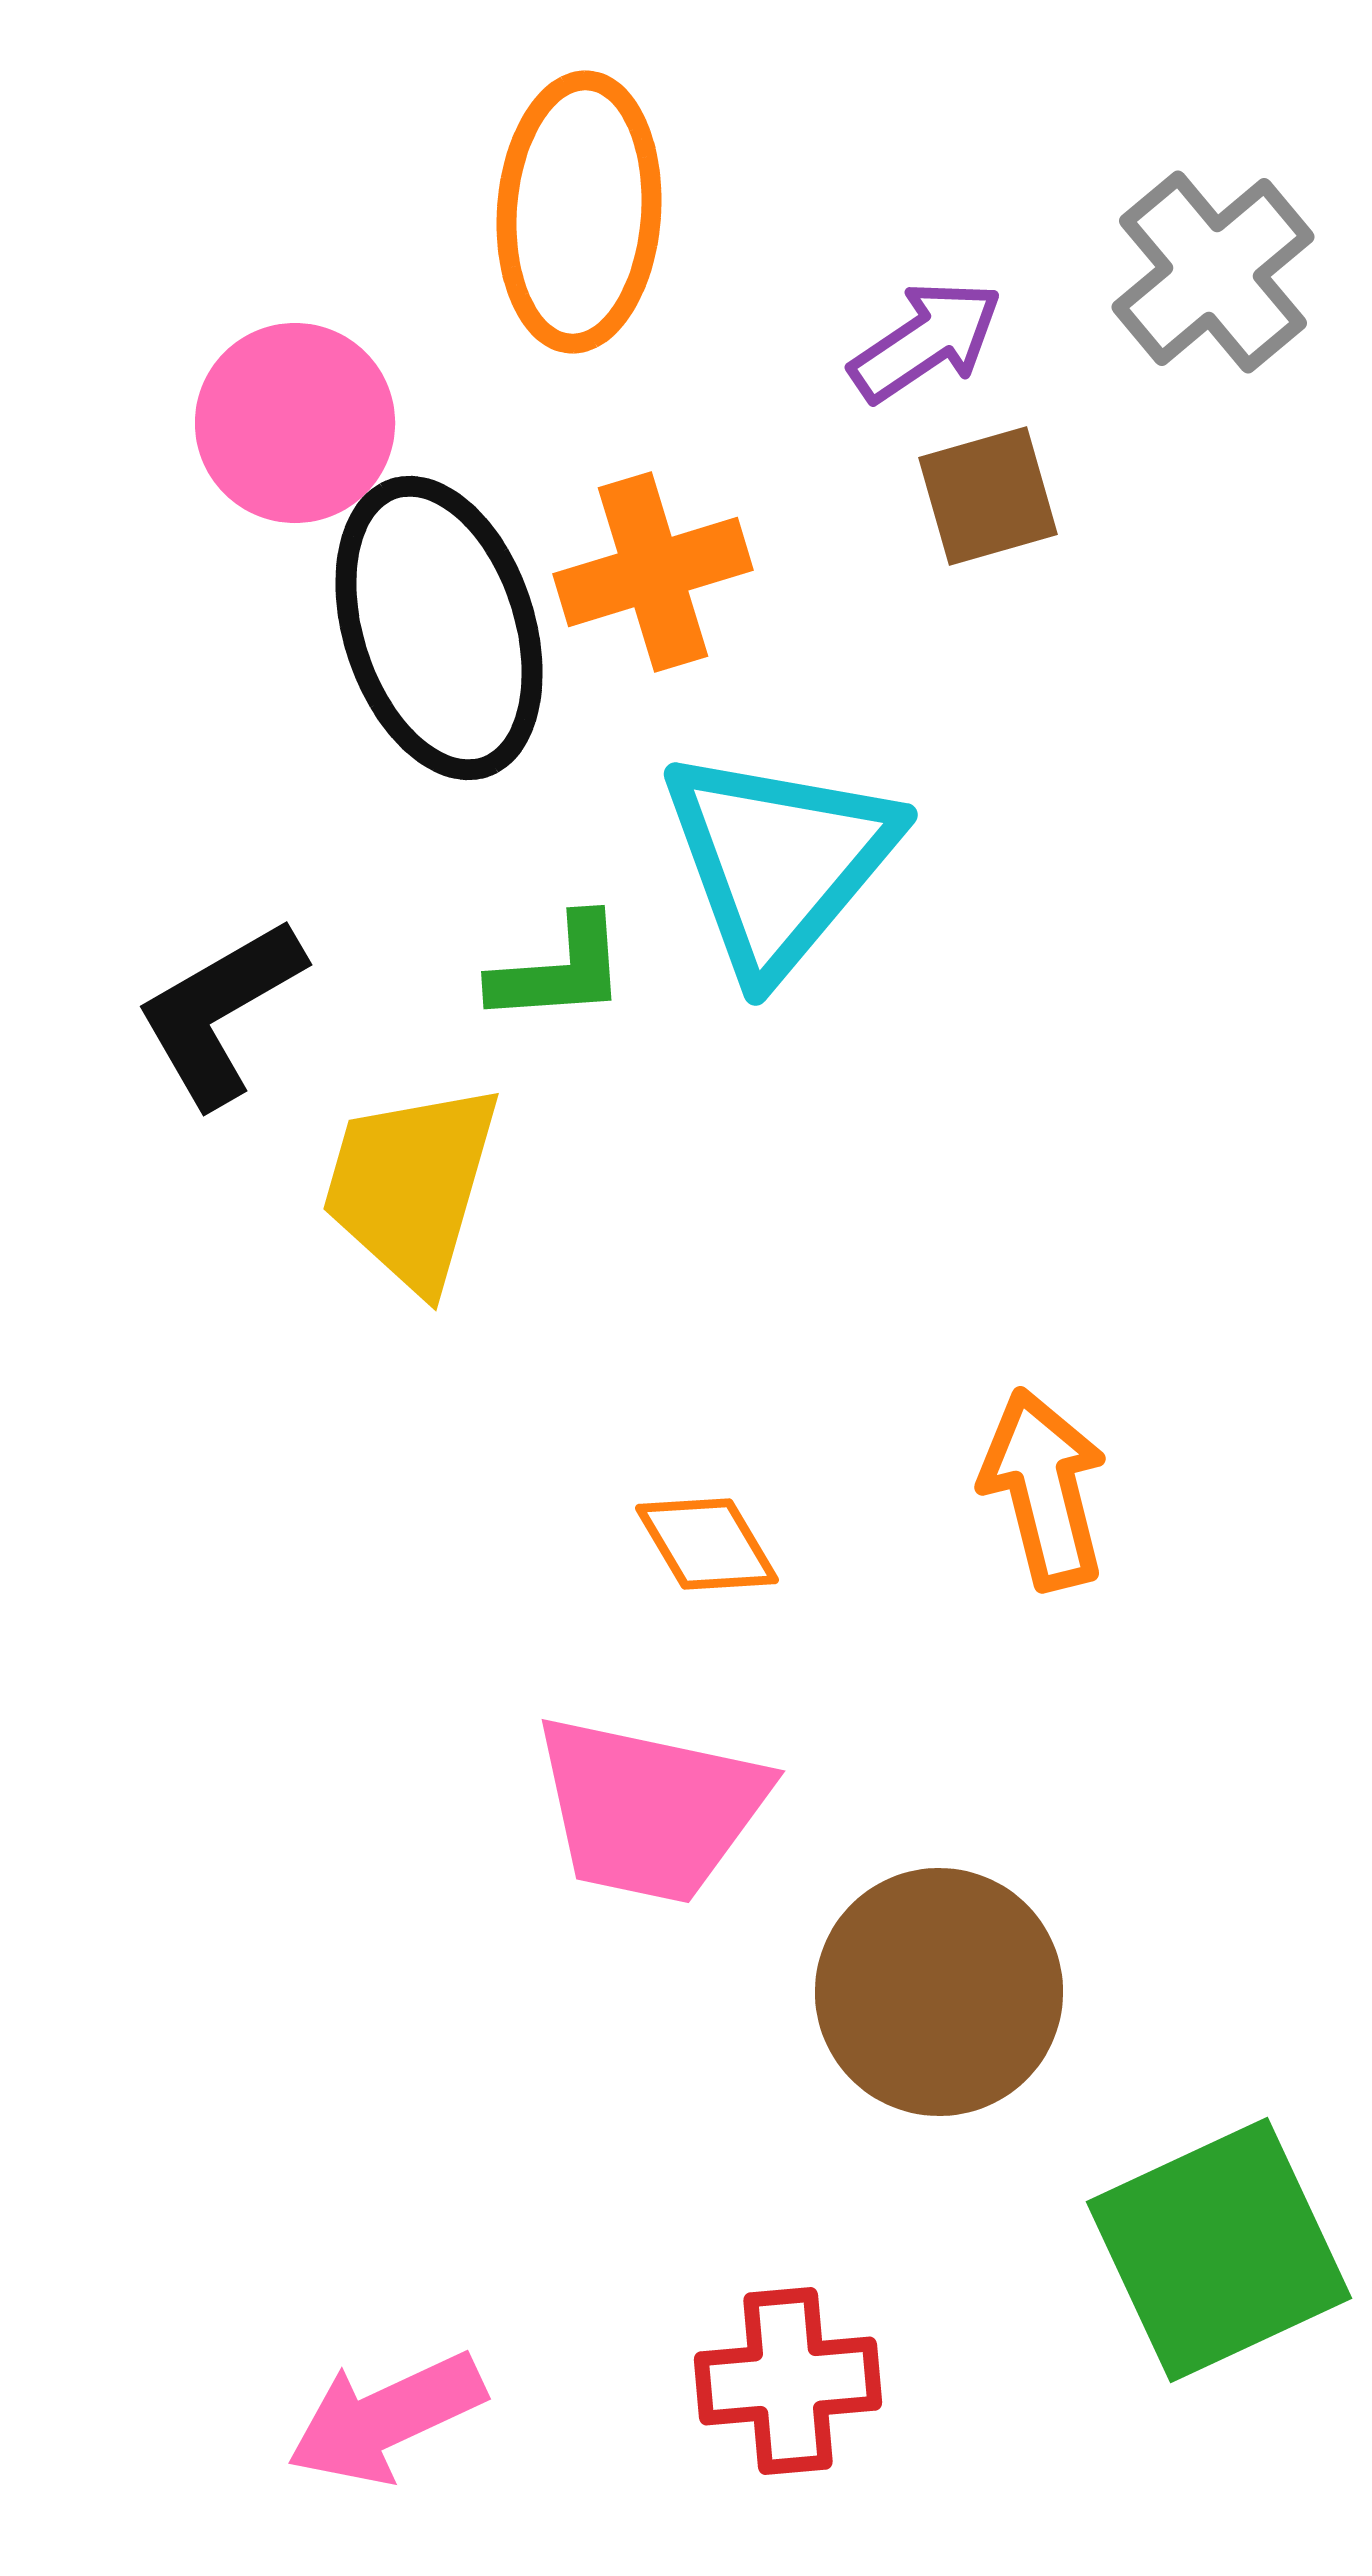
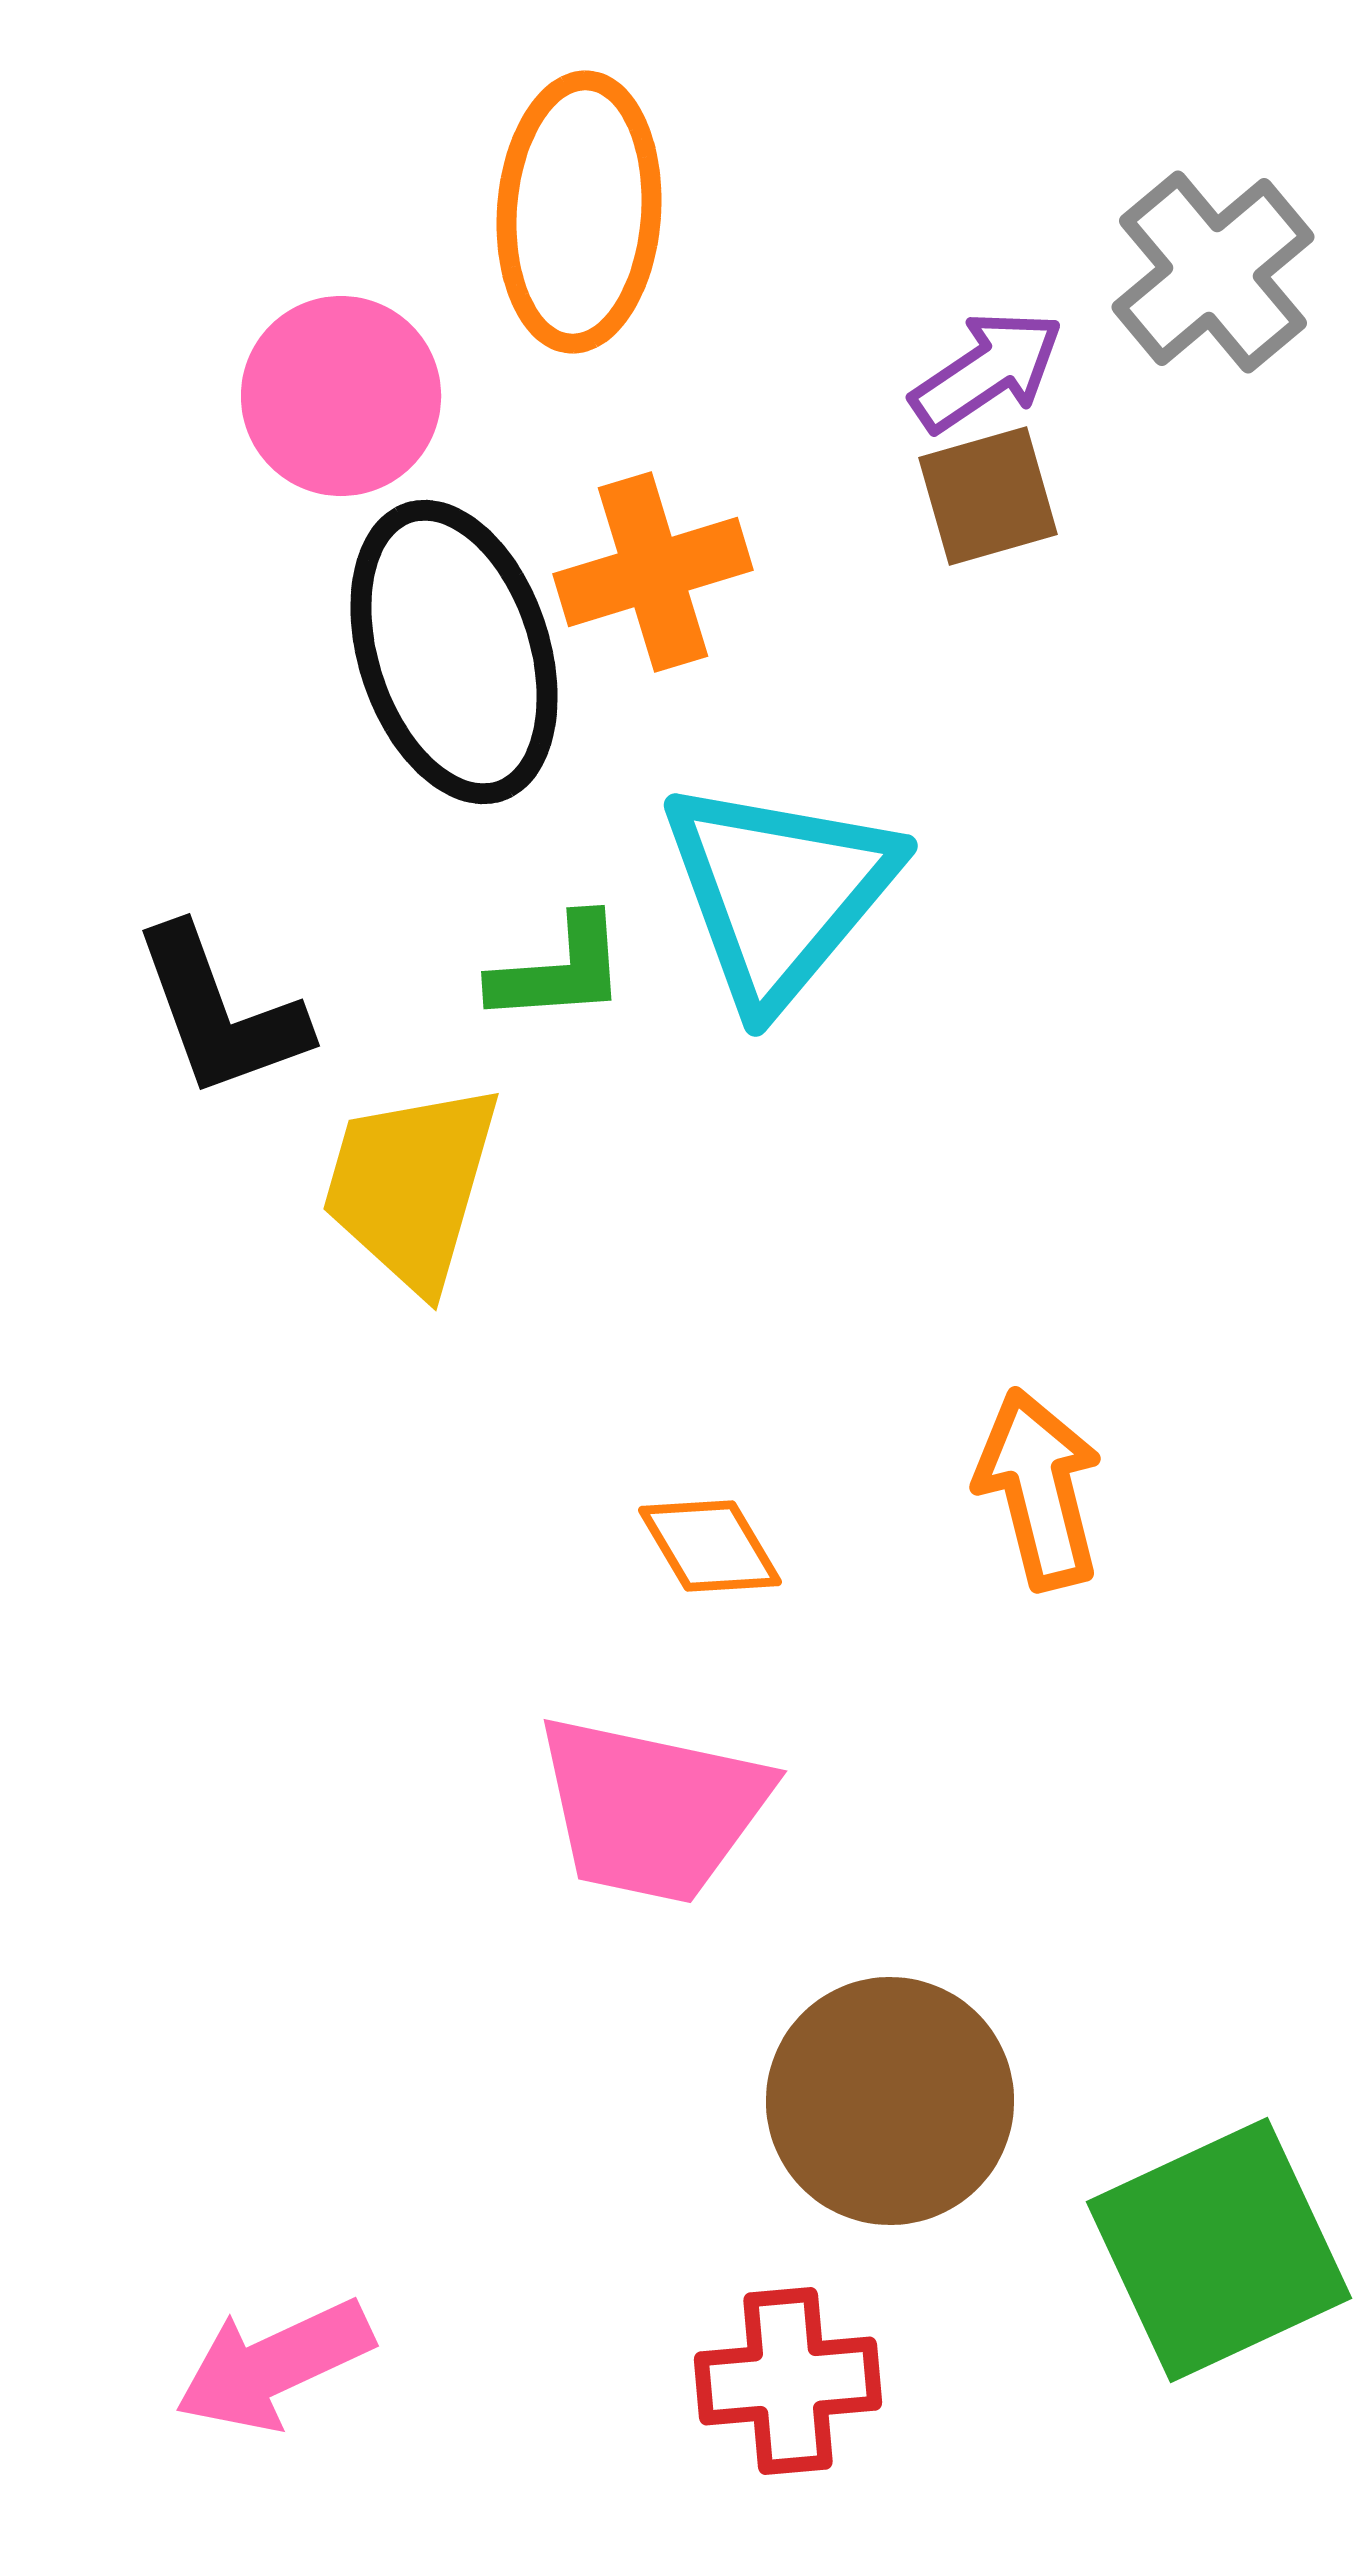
purple arrow: moved 61 px right, 30 px down
pink circle: moved 46 px right, 27 px up
black ellipse: moved 15 px right, 24 px down
cyan triangle: moved 31 px down
black L-shape: rotated 80 degrees counterclockwise
orange arrow: moved 5 px left
orange diamond: moved 3 px right, 2 px down
pink trapezoid: moved 2 px right
brown circle: moved 49 px left, 109 px down
pink arrow: moved 112 px left, 53 px up
